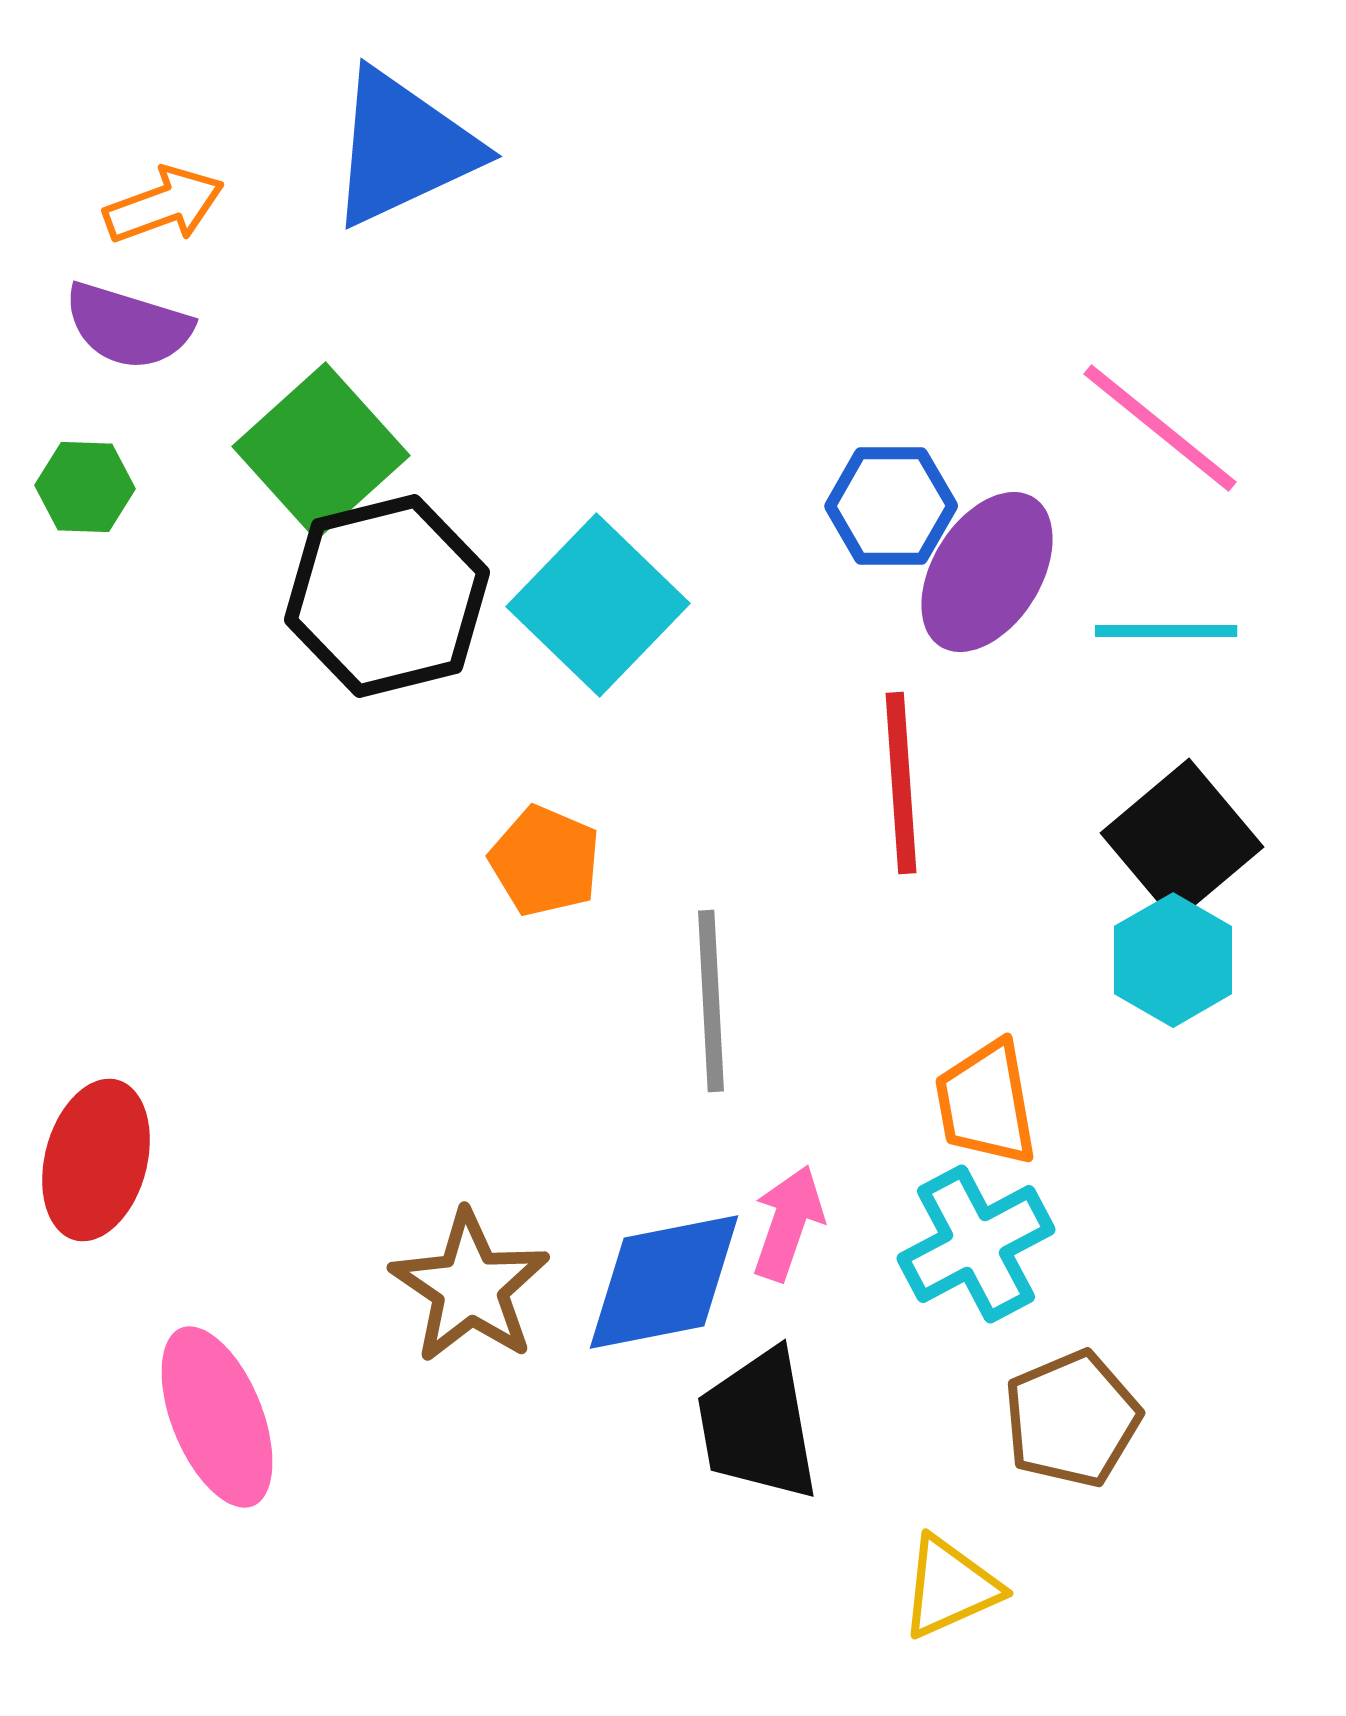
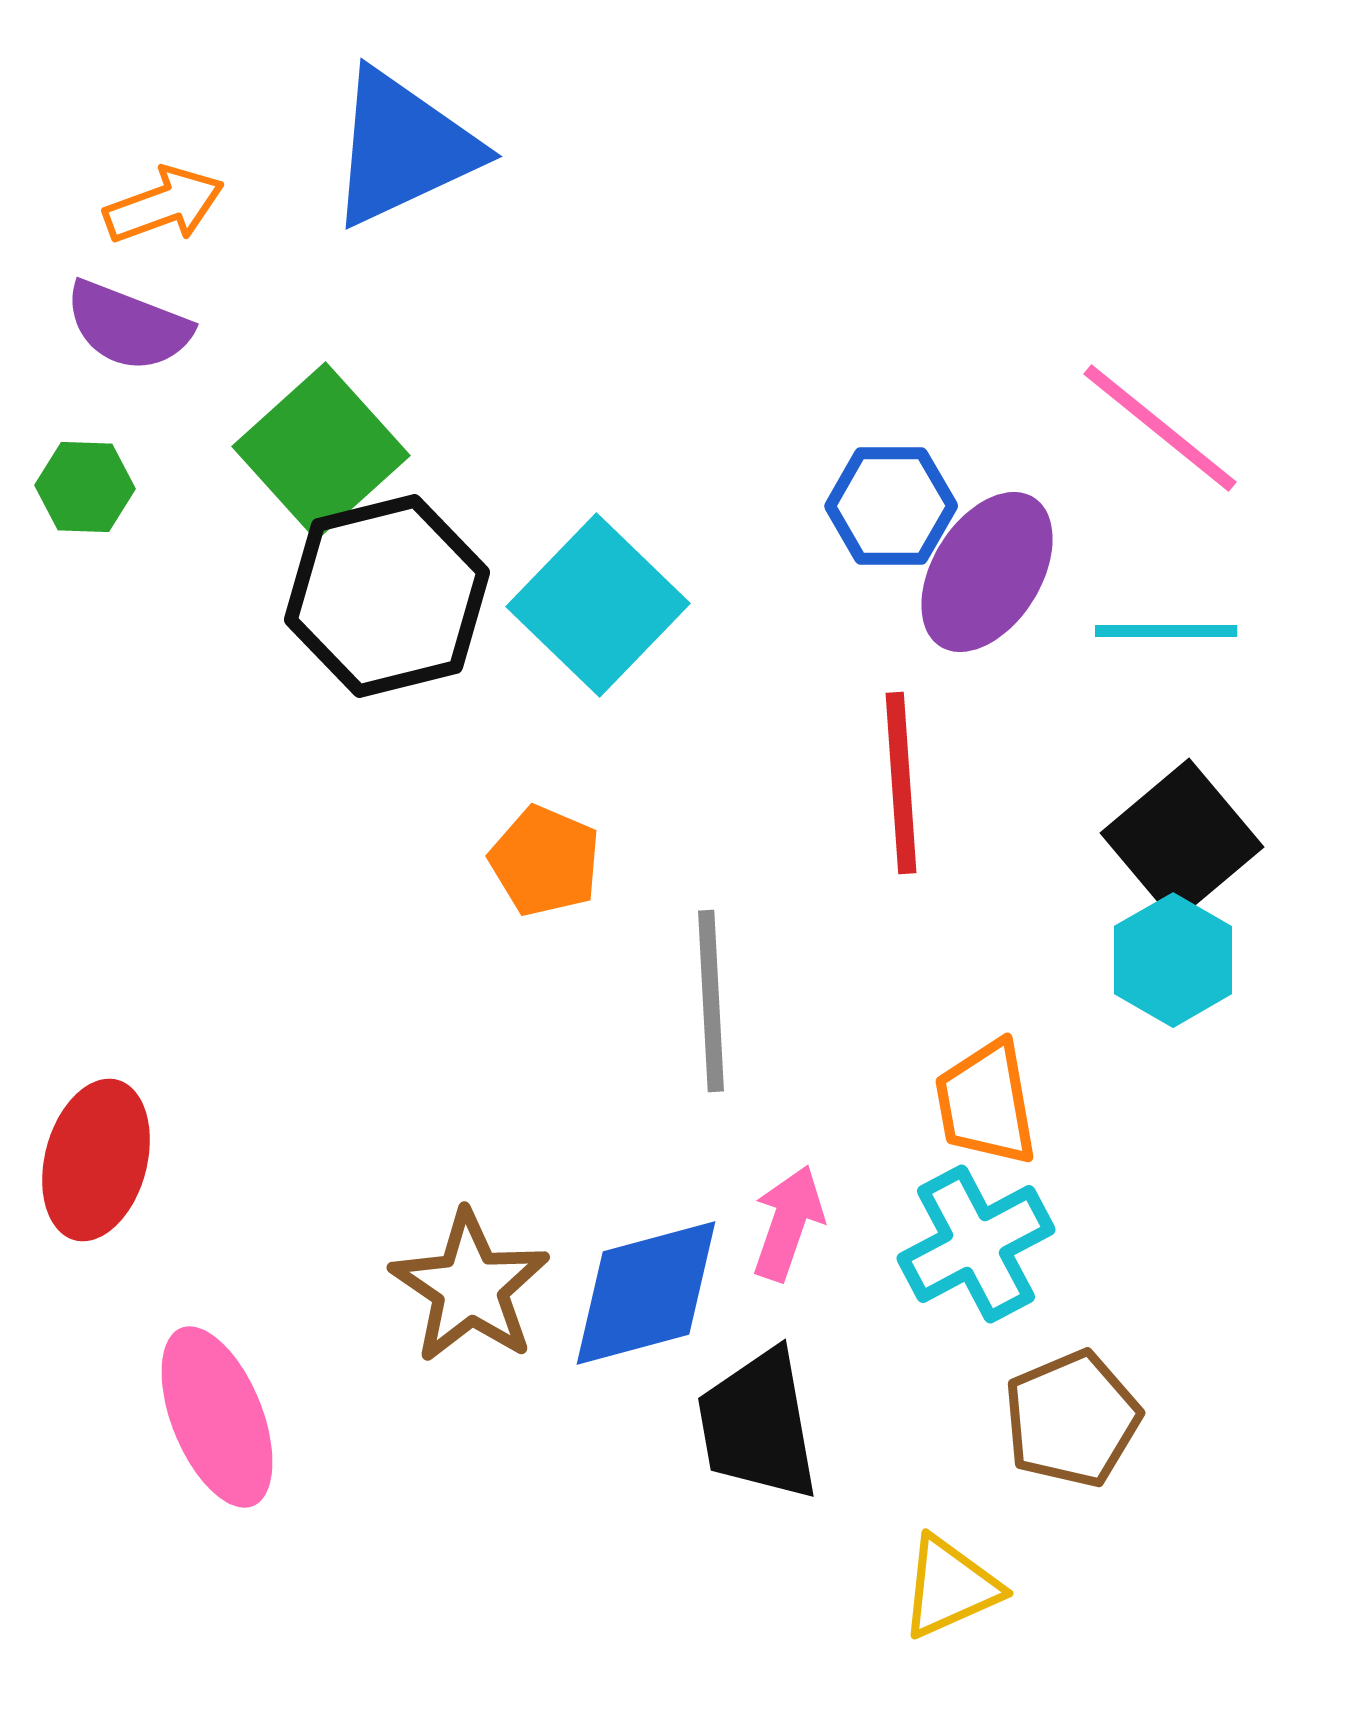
purple semicircle: rotated 4 degrees clockwise
blue diamond: moved 18 px left, 11 px down; rotated 4 degrees counterclockwise
